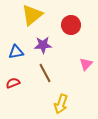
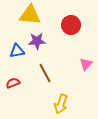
yellow triangle: moved 2 px left; rotated 45 degrees clockwise
purple star: moved 6 px left, 4 px up
blue triangle: moved 1 px right, 1 px up
